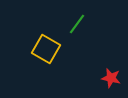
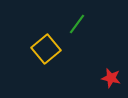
yellow square: rotated 20 degrees clockwise
